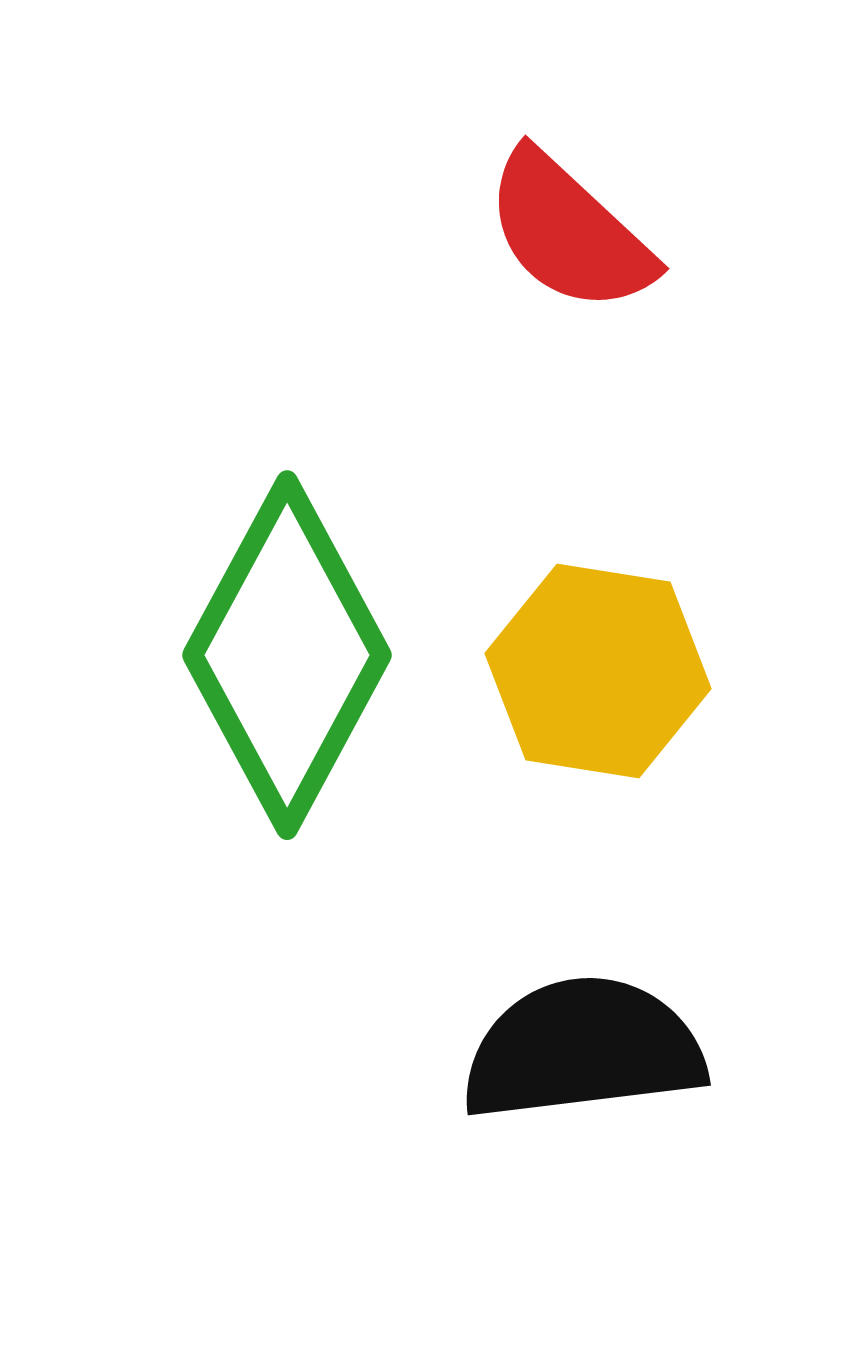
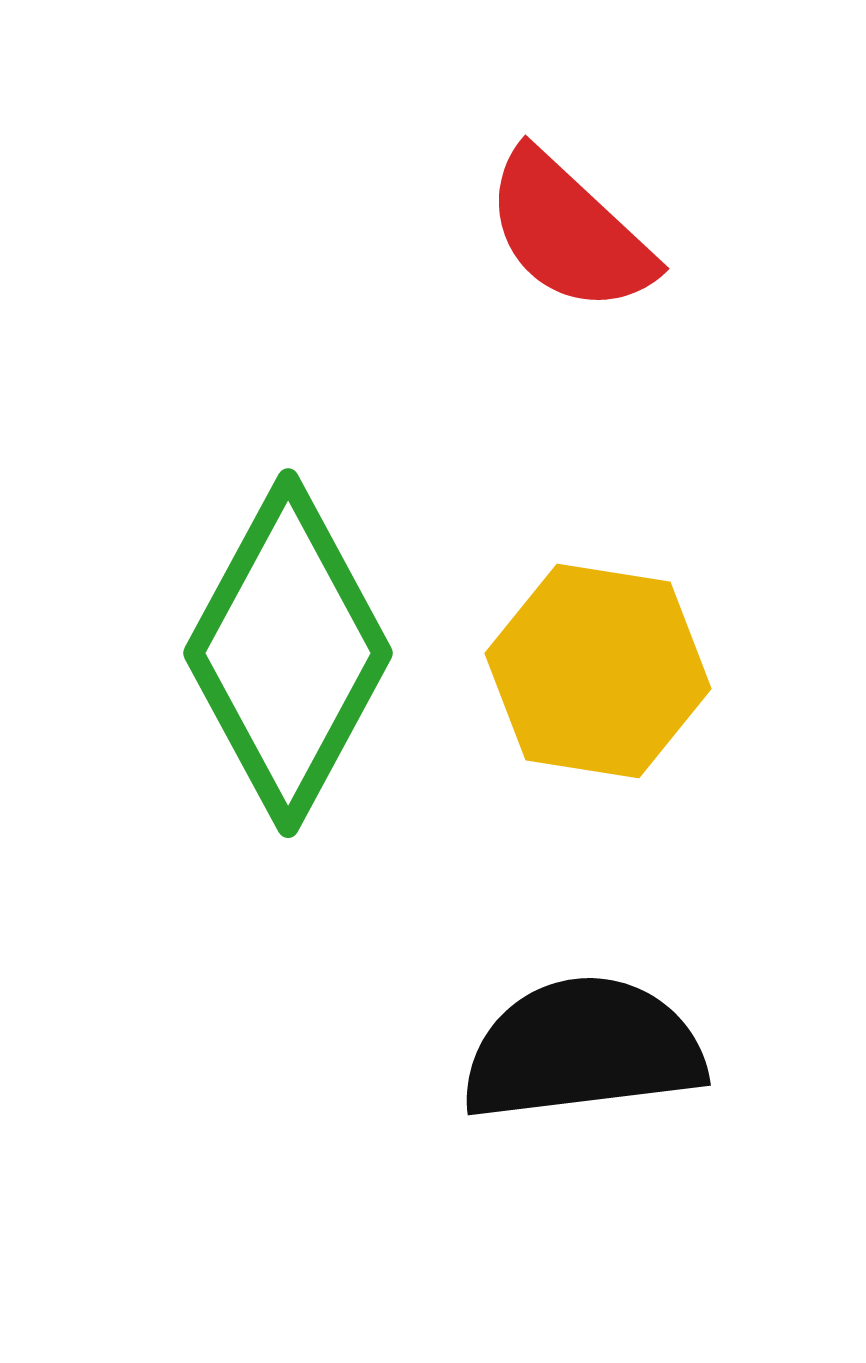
green diamond: moved 1 px right, 2 px up
